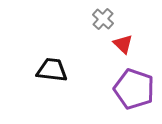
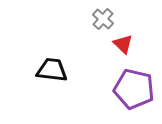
purple pentagon: rotated 6 degrees counterclockwise
